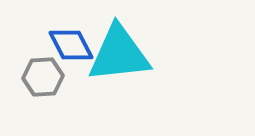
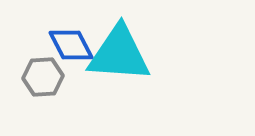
cyan triangle: rotated 10 degrees clockwise
